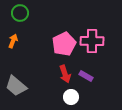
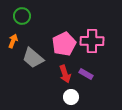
green circle: moved 2 px right, 3 px down
purple rectangle: moved 2 px up
gray trapezoid: moved 17 px right, 28 px up
